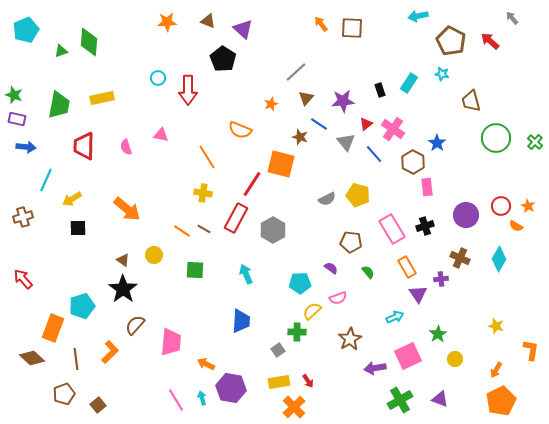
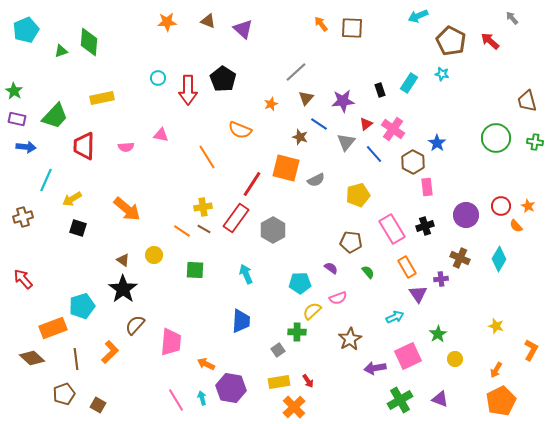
cyan arrow at (418, 16): rotated 12 degrees counterclockwise
black pentagon at (223, 59): moved 20 px down
green star at (14, 95): moved 4 px up; rotated 12 degrees clockwise
brown trapezoid at (471, 101): moved 56 px right
green trapezoid at (59, 105): moved 4 px left, 11 px down; rotated 32 degrees clockwise
gray triangle at (346, 142): rotated 18 degrees clockwise
green cross at (535, 142): rotated 35 degrees counterclockwise
pink semicircle at (126, 147): rotated 77 degrees counterclockwise
orange square at (281, 164): moved 5 px right, 4 px down
yellow cross at (203, 193): moved 14 px down; rotated 18 degrees counterclockwise
yellow pentagon at (358, 195): rotated 30 degrees counterclockwise
gray semicircle at (327, 199): moved 11 px left, 19 px up
red rectangle at (236, 218): rotated 8 degrees clockwise
orange semicircle at (516, 226): rotated 16 degrees clockwise
black square at (78, 228): rotated 18 degrees clockwise
orange rectangle at (53, 328): rotated 48 degrees clockwise
orange L-shape at (531, 350): rotated 20 degrees clockwise
brown square at (98, 405): rotated 21 degrees counterclockwise
